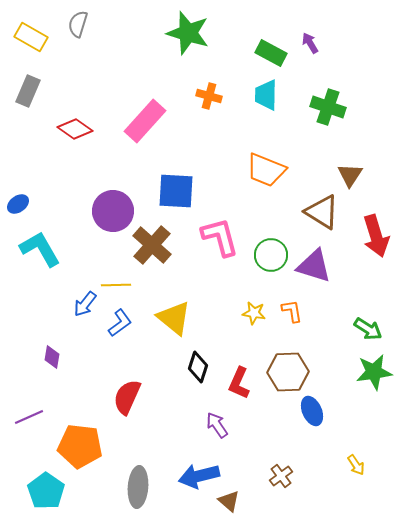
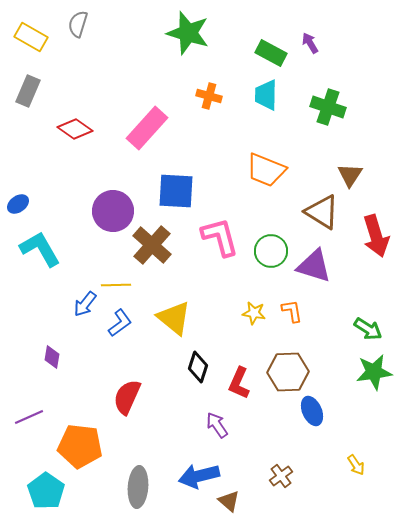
pink rectangle at (145, 121): moved 2 px right, 7 px down
green circle at (271, 255): moved 4 px up
